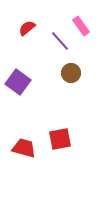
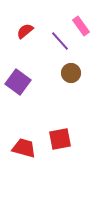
red semicircle: moved 2 px left, 3 px down
